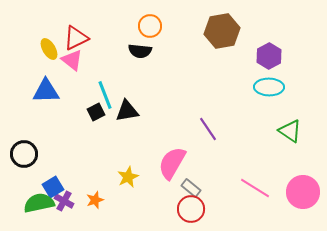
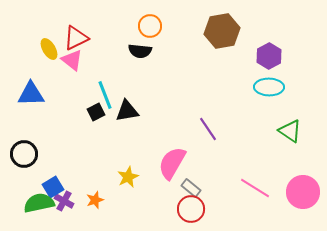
blue triangle: moved 15 px left, 3 px down
